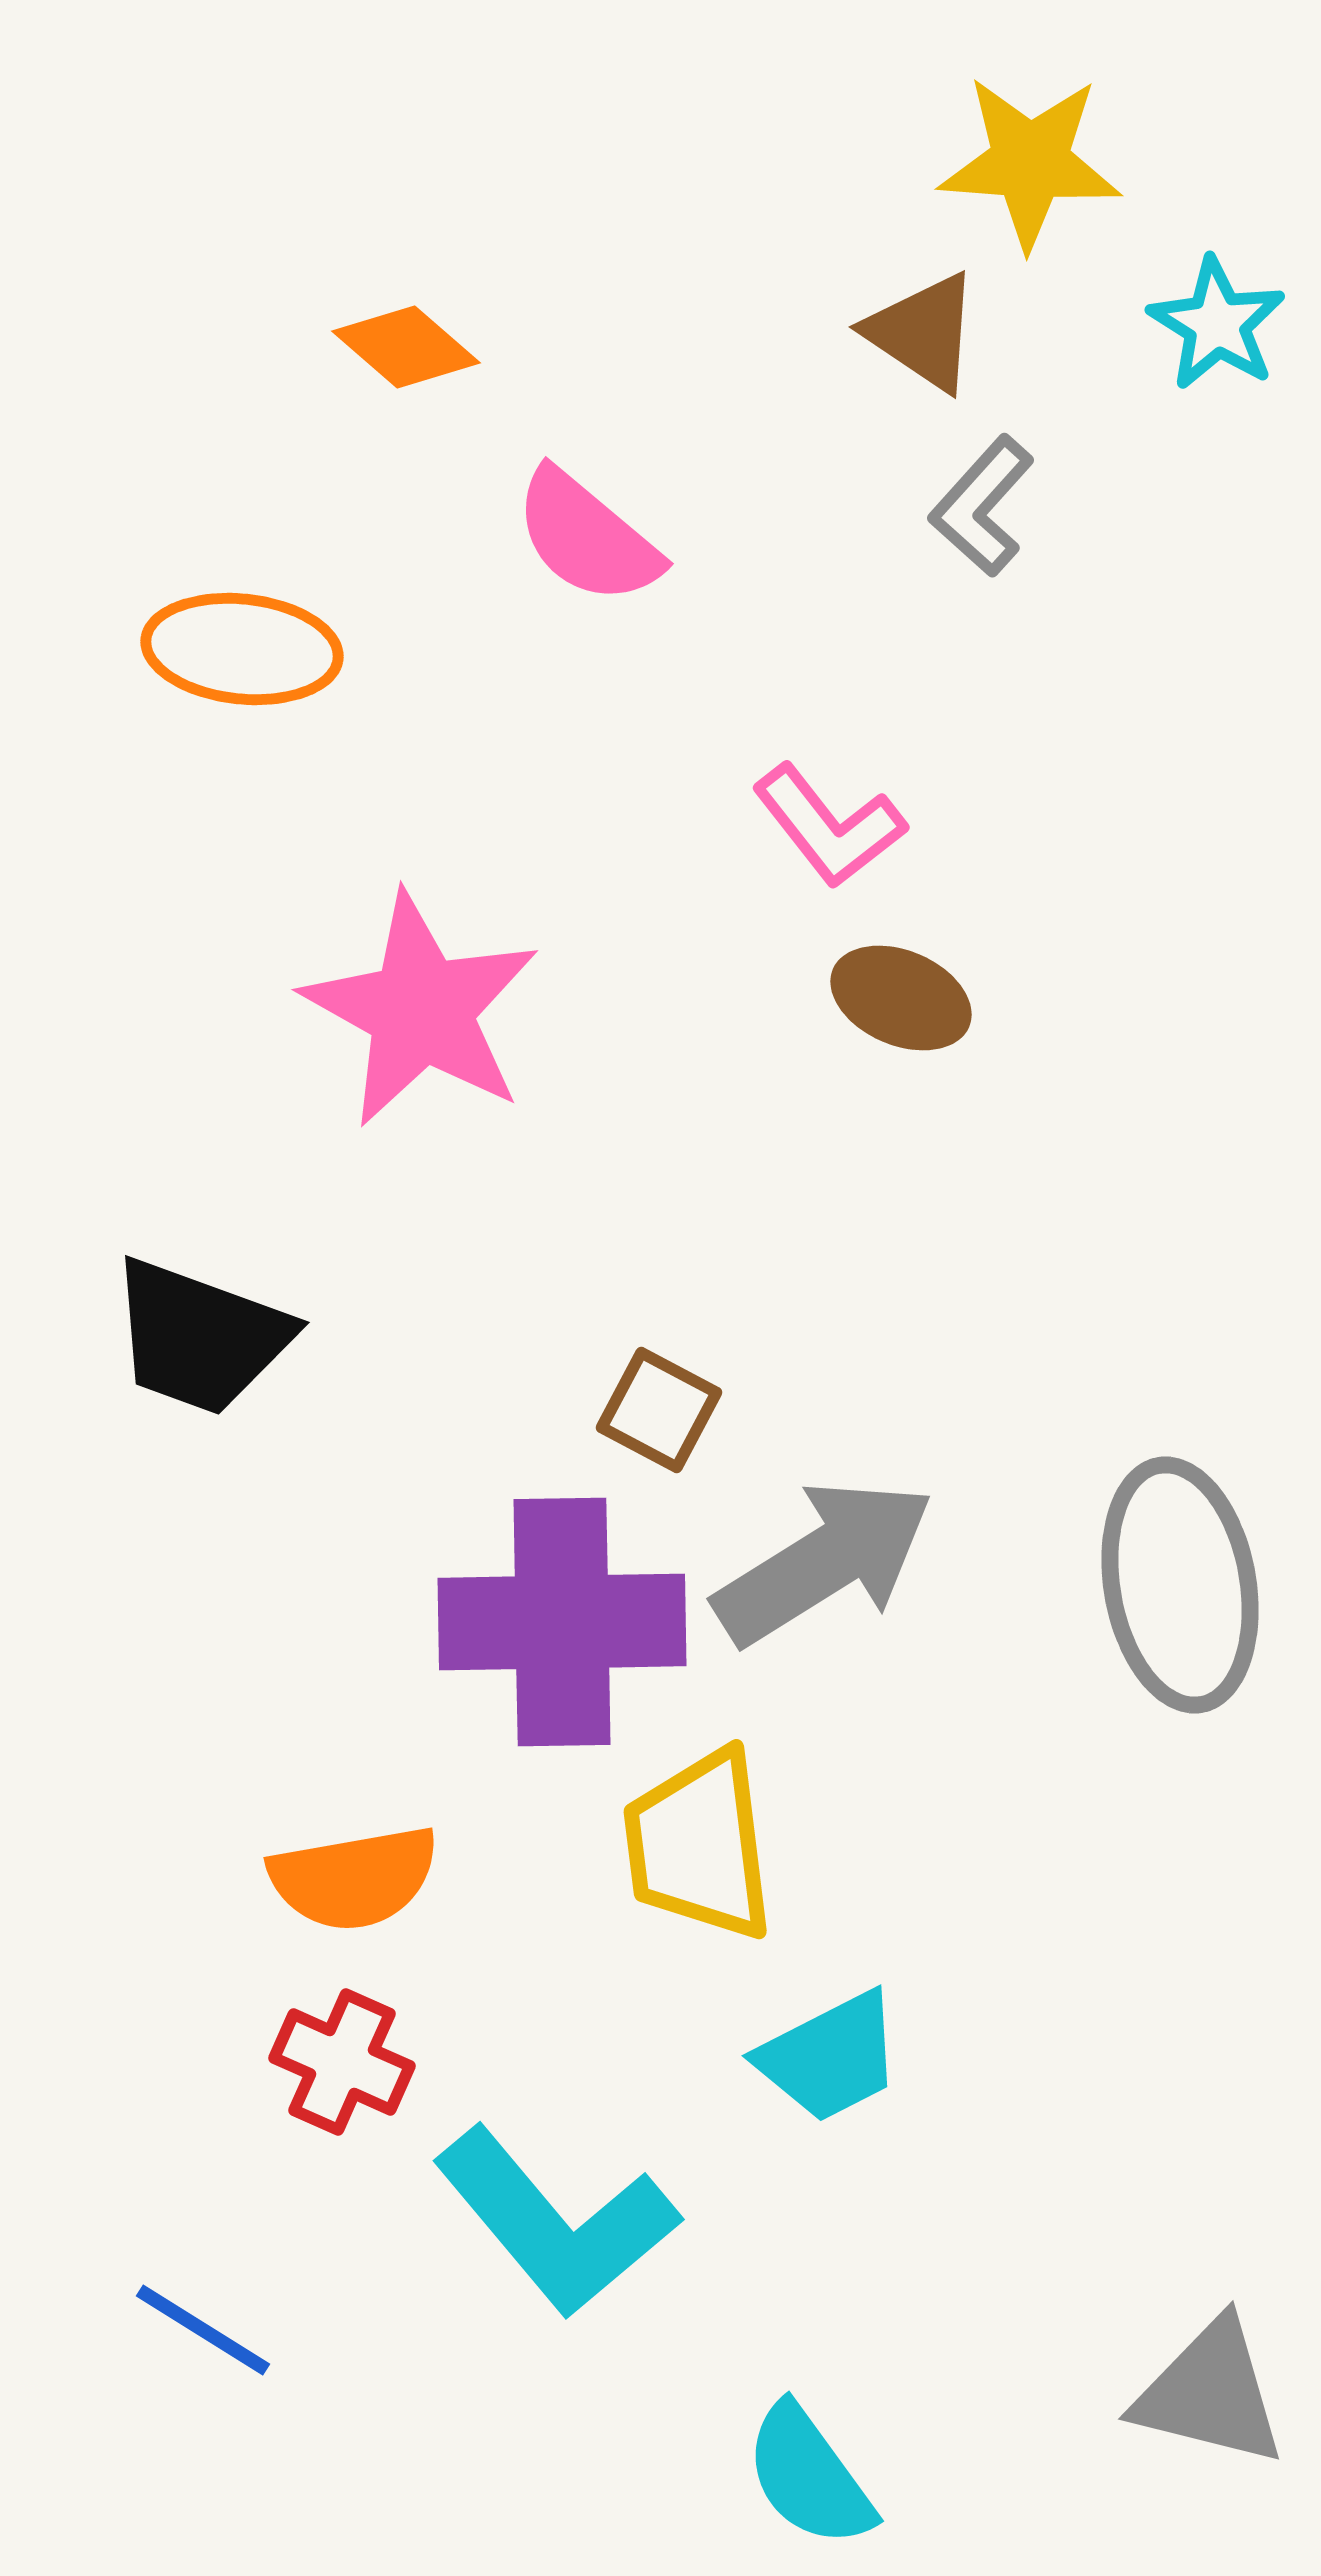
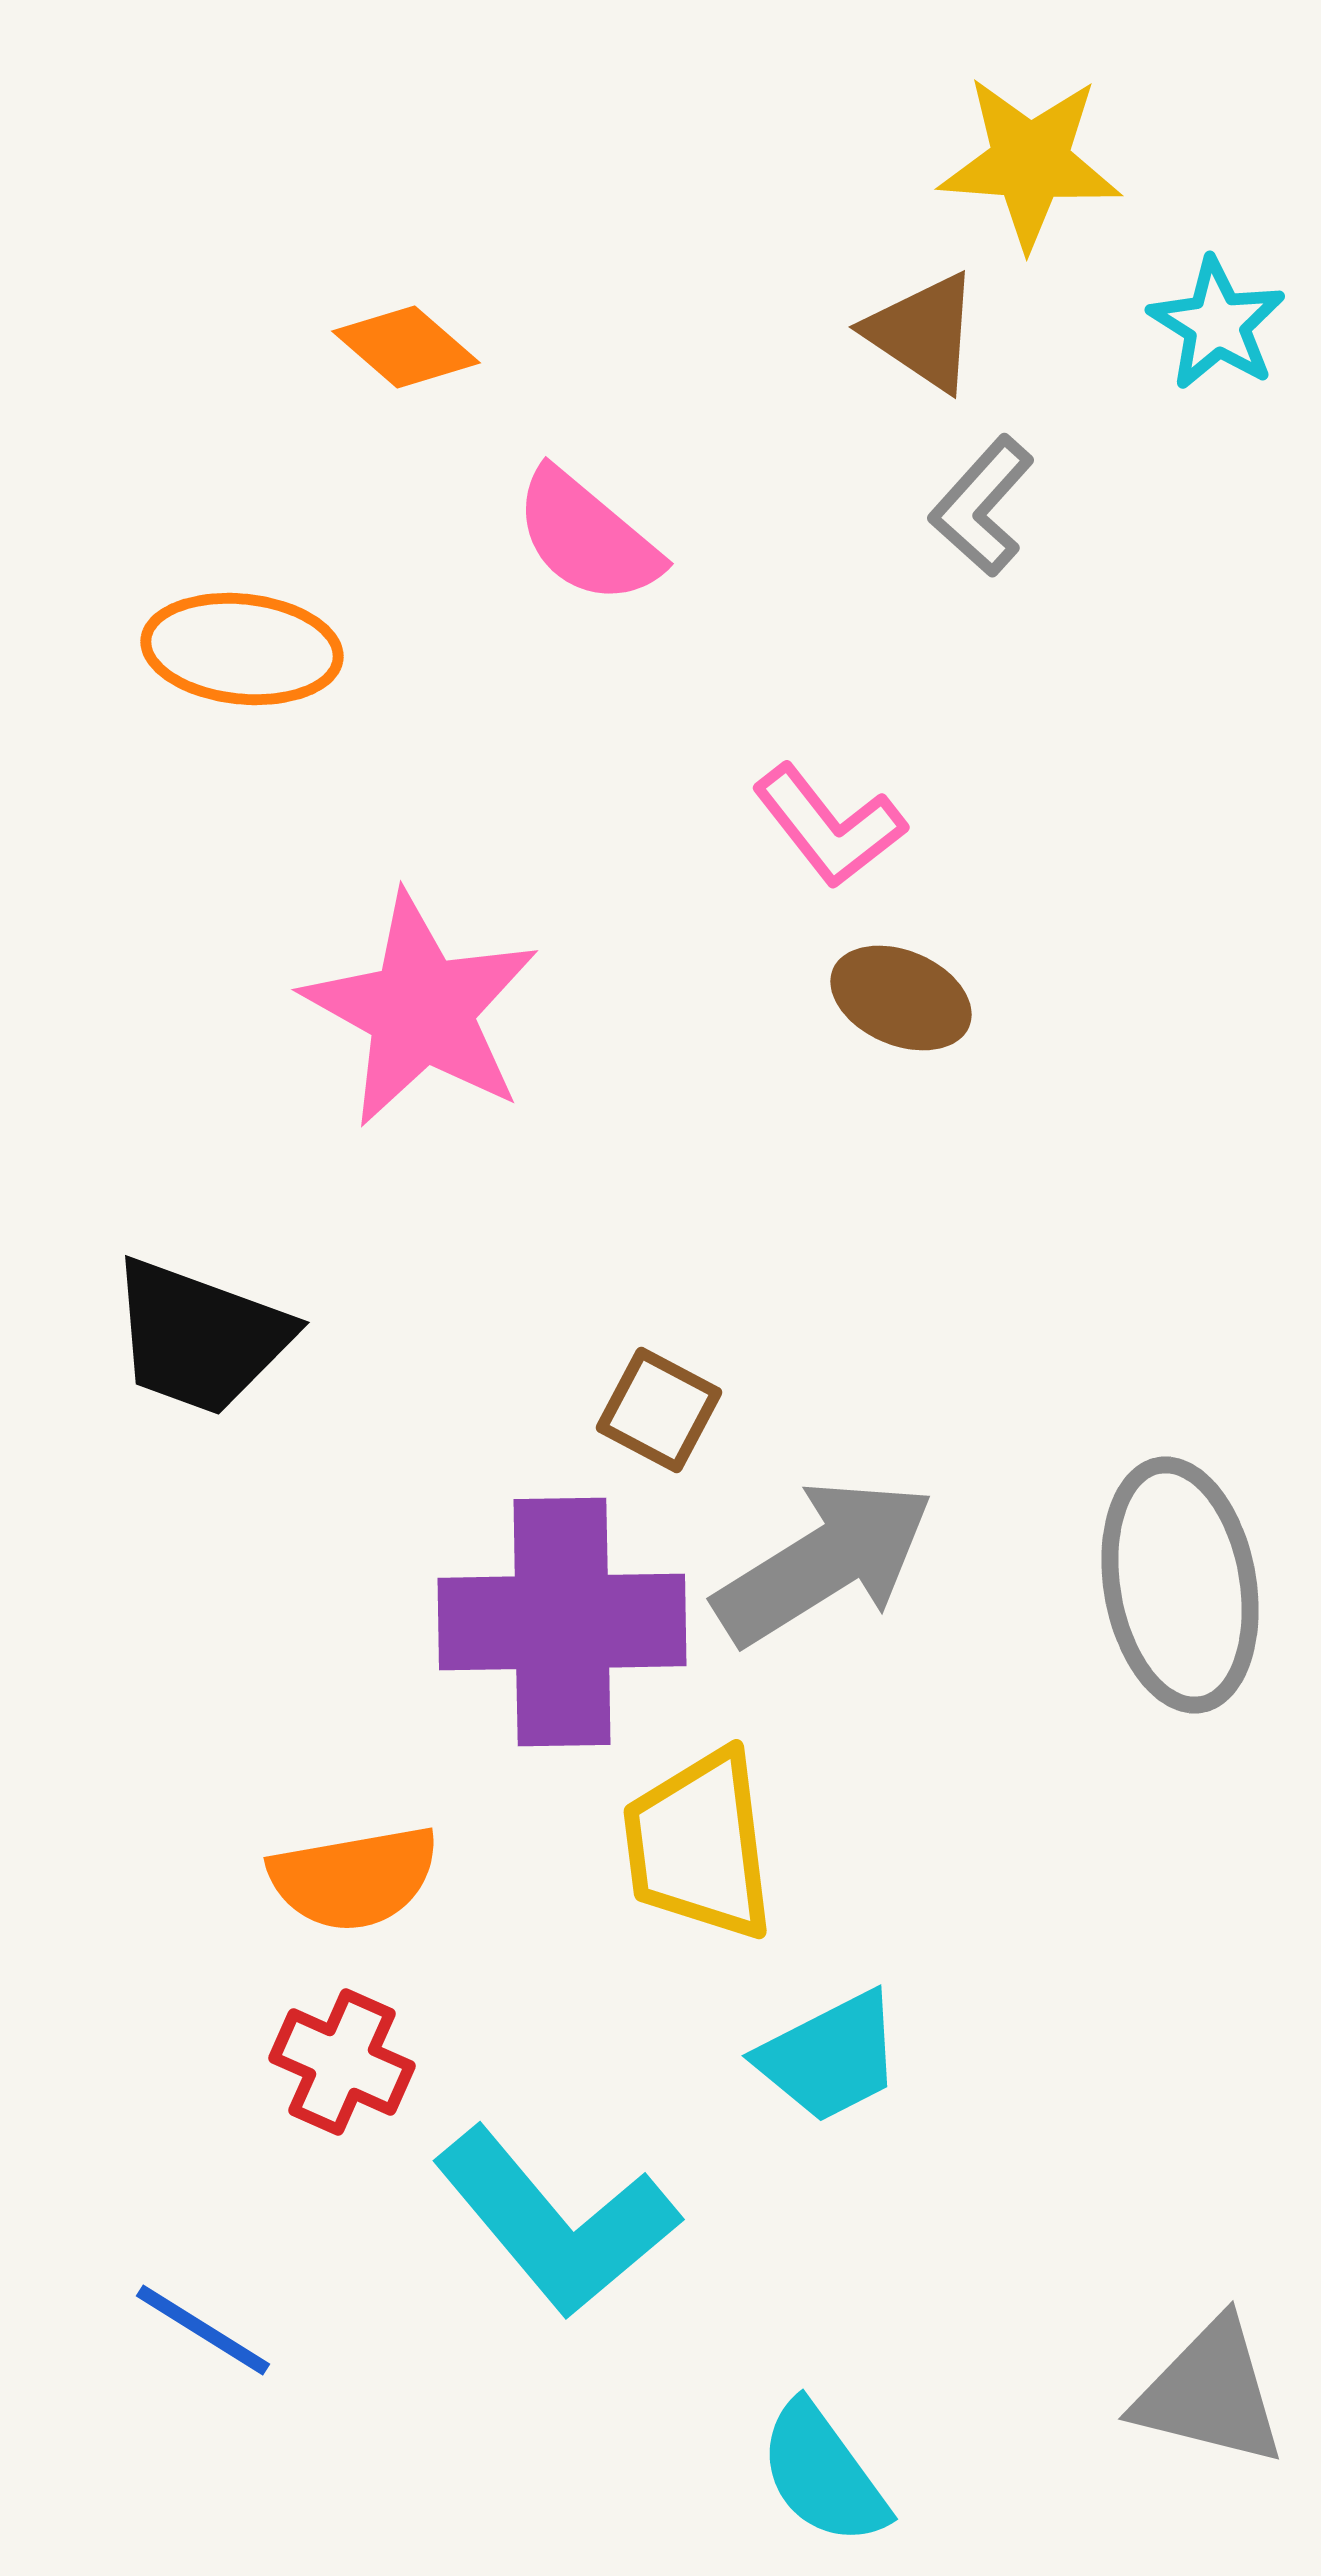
cyan semicircle: moved 14 px right, 2 px up
